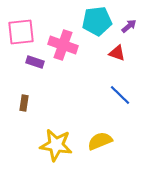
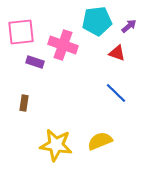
blue line: moved 4 px left, 2 px up
